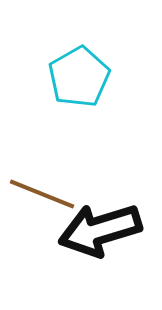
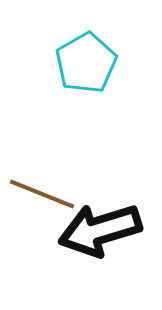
cyan pentagon: moved 7 px right, 14 px up
